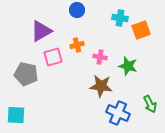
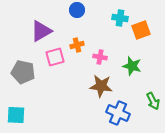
pink square: moved 2 px right
green star: moved 4 px right
gray pentagon: moved 3 px left, 2 px up
green arrow: moved 3 px right, 3 px up
